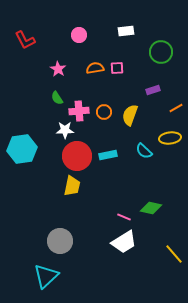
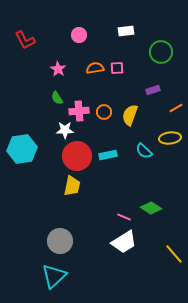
green diamond: rotated 20 degrees clockwise
cyan triangle: moved 8 px right
